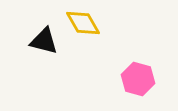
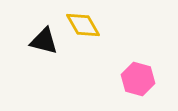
yellow diamond: moved 2 px down
